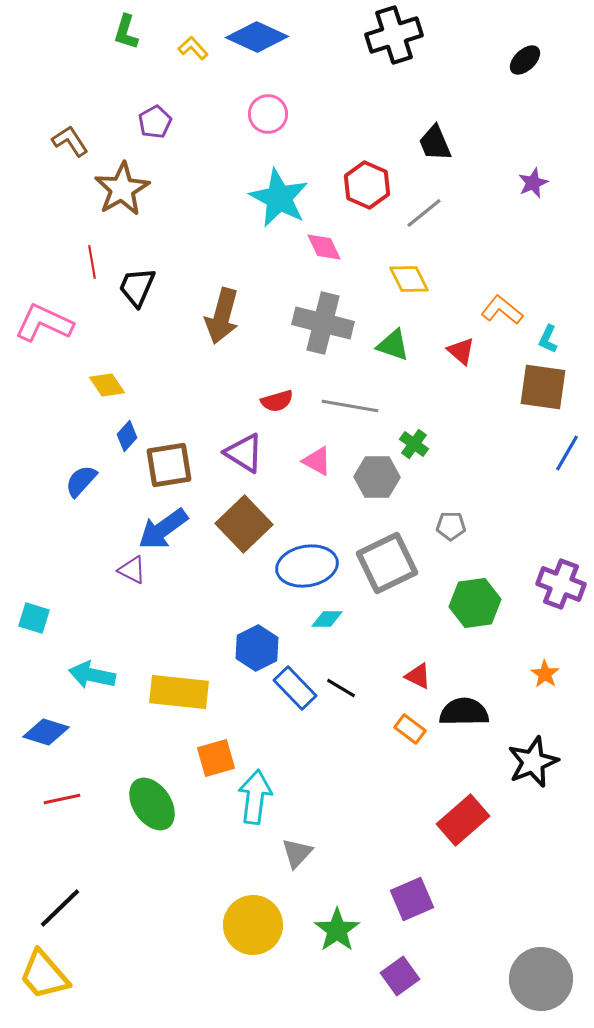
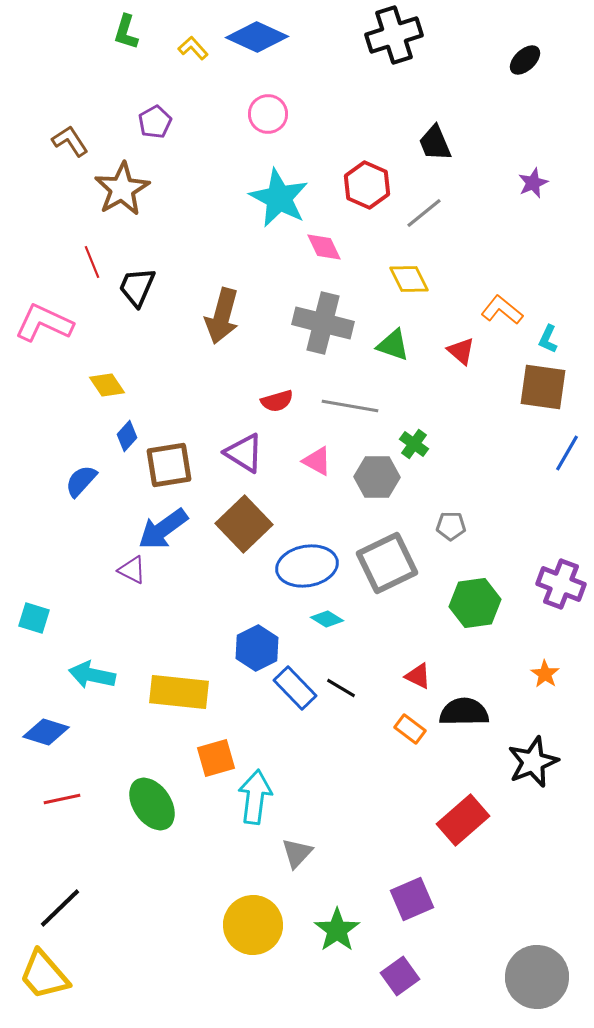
red line at (92, 262): rotated 12 degrees counterclockwise
cyan diamond at (327, 619): rotated 32 degrees clockwise
gray circle at (541, 979): moved 4 px left, 2 px up
